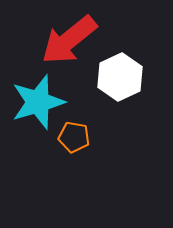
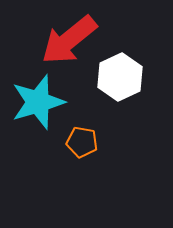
orange pentagon: moved 8 px right, 5 px down
